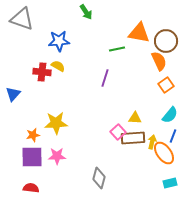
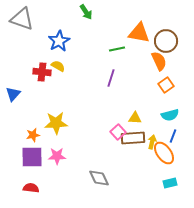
blue star: rotated 25 degrees counterclockwise
purple line: moved 6 px right
cyan semicircle: rotated 36 degrees clockwise
gray diamond: rotated 40 degrees counterclockwise
